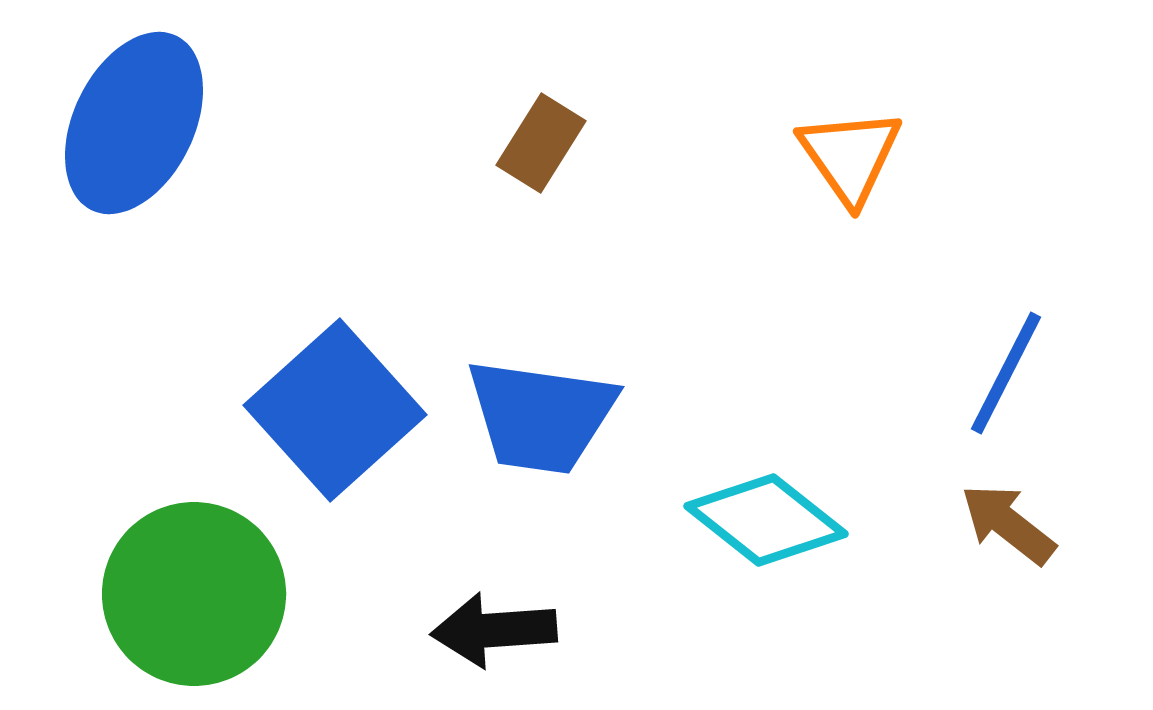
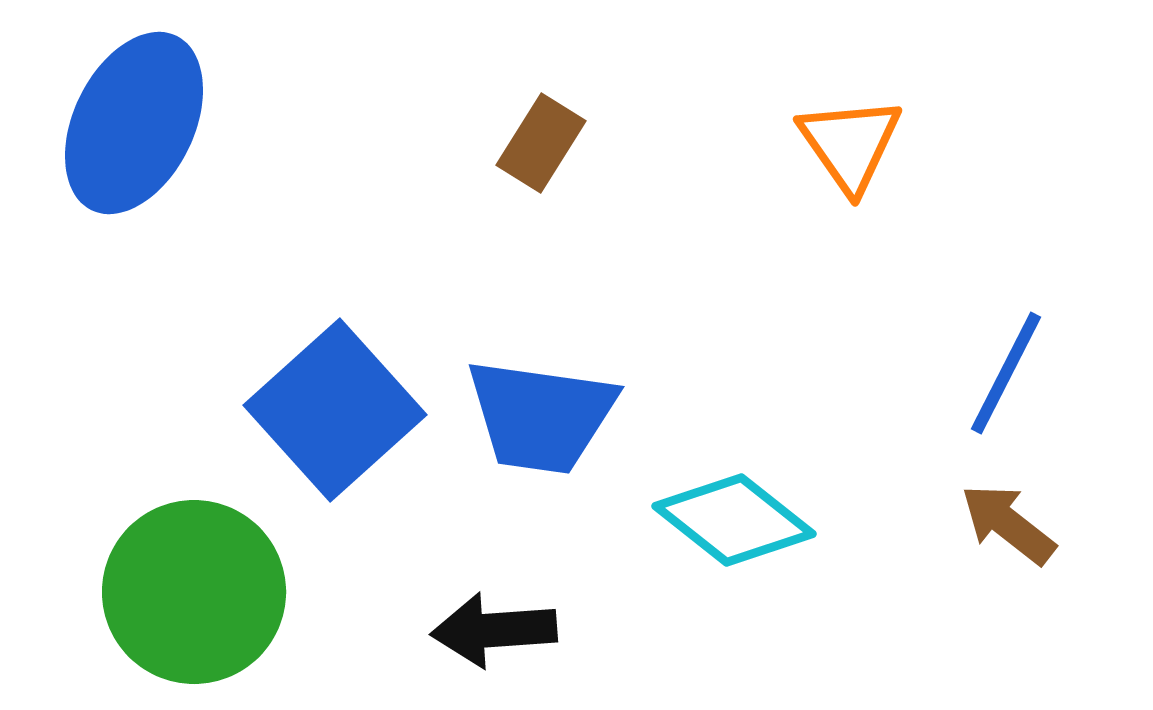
orange triangle: moved 12 px up
cyan diamond: moved 32 px left
green circle: moved 2 px up
